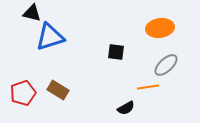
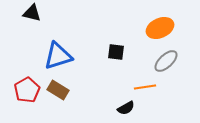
orange ellipse: rotated 16 degrees counterclockwise
blue triangle: moved 8 px right, 19 px down
gray ellipse: moved 4 px up
orange line: moved 3 px left
red pentagon: moved 4 px right, 3 px up; rotated 10 degrees counterclockwise
